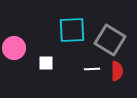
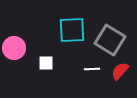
red semicircle: moved 3 px right; rotated 138 degrees counterclockwise
